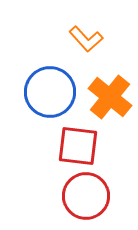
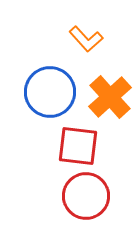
orange cross: rotated 9 degrees clockwise
